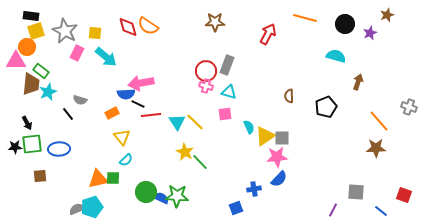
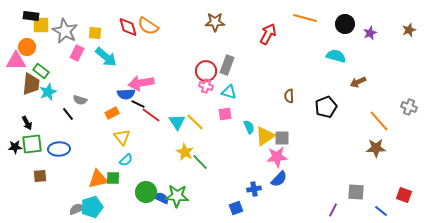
brown star at (387, 15): moved 22 px right, 15 px down
yellow square at (36, 31): moved 5 px right, 6 px up; rotated 18 degrees clockwise
brown arrow at (358, 82): rotated 133 degrees counterclockwise
red line at (151, 115): rotated 42 degrees clockwise
